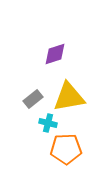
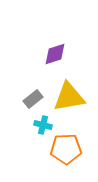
cyan cross: moved 5 px left, 2 px down
